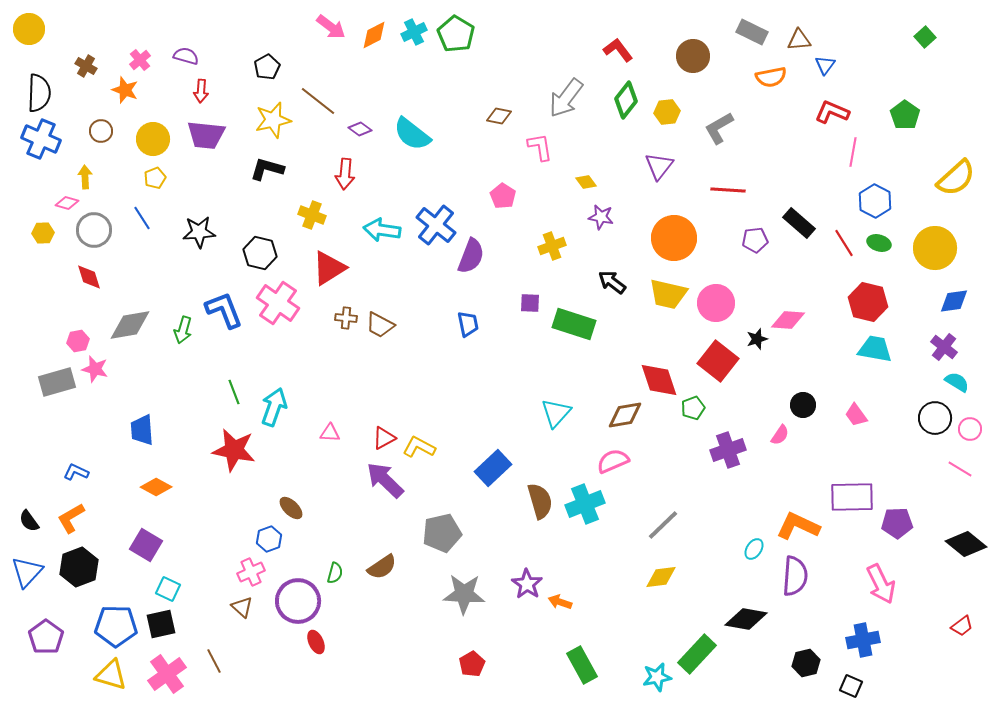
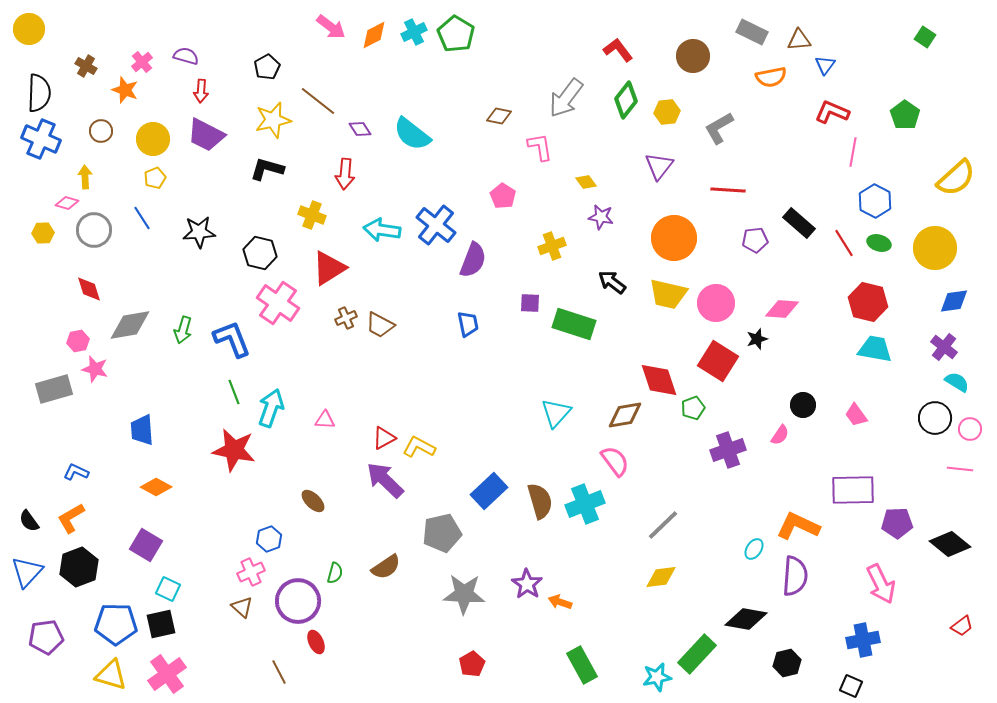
green square at (925, 37): rotated 15 degrees counterclockwise
pink cross at (140, 60): moved 2 px right, 2 px down
purple diamond at (360, 129): rotated 20 degrees clockwise
purple trapezoid at (206, 135): rotated 21 degrees clockwise
purple semicircle at (471, 256): moved 2 px right, 4 px down
red diamond at (89, 277): moved 12 px down
blue L-shape at (224, 310): moved 8 px right, 29 px down
brown cross at (346, 318): rotated 30 degrees counterclockwise
pink diamond at (788, 320): moved 6 px left, 11 px up
red square at (718, 361): rotated 6 degrees counterclockwise
gray rectangle at (57, 382): moved 3 px left, 7 px down
cyan arrow at (274, 407): moved 3 px left, 1 px down
pink triangle at (330, 433): moved 5 px left, 13 px up
pink semicircle at (613, 461): moved 2 px right; rotated 76 degrees clockwise
blue rectangle at (493, 468): moved 4 px left, 23 px down
pink line at (960, 469): rotated 25 degrees counterclockwise
purple rectangle at (852, 497): moved 1 px right, 7 px up
brown ellipse at (291, 508): moved 22 px right, 7 px up
black diamond at (966, 544): moved 16 px left
brown semicircle at (382, 567): moved 4 px right
blue pentagon at (116, 626): moved 2 px up
purple pentagon at (46, 637): rotated 28 degrees clockwise
brown line at (214, 661): moved 65 px right, 11 px down
black hexagon at (806, 663): moved 19 px left
